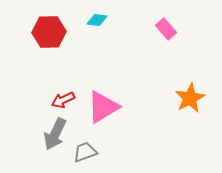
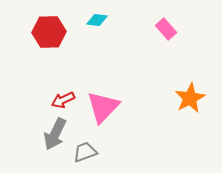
pink triangle: rotated 15 degrees counterclockwise
